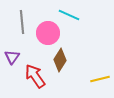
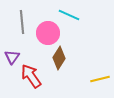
brown diamond: moved 1 px left, 2 px up
red arrow: moved 4 px left
